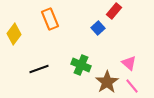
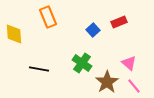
red rectangle: moved 5 px right, 11 px down; rotated 28 degrees clockwise
orange rectangle: moved 2 px left, 2 px up
blue square: moved 5 px left, 2 px down
yellow diamond: rotated 40 degrees counterclockwise
green cross: moved 1 px right, 2 px up; rotated 12 degrees clockwise
black line: rotated 30 degrees clockwise
pink line: moved 2 px right
